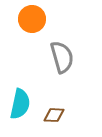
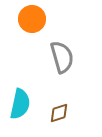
brown diamond: moved 5 px right, 2 px up; rotated 20 degrees counterclockwise
